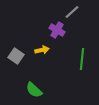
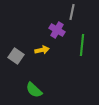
gray line: rotated 35 degrees counterclockwise
green line: moved 14 px up
